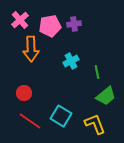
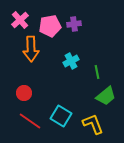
yellow L-shape: moved 2 px left
